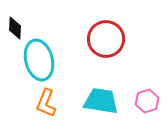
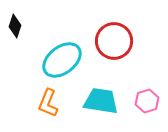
black diamond: moved 2 px up; rotated 15 degrees clockwise
red circle: moved 8 px right, 2 px down
cyan ellipse: moved 23 px right; rotated 66 degrees clockwise
orange L-shape: moved 2 px right
